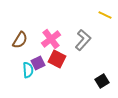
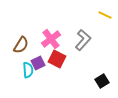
brown semicircle: moved 1 px right, 5 px down
